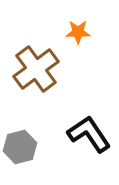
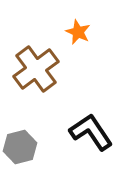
orange star: rotated 25 degrees clockwise
black L-shape: moved 2 px right, 2 px up
